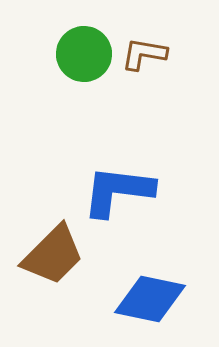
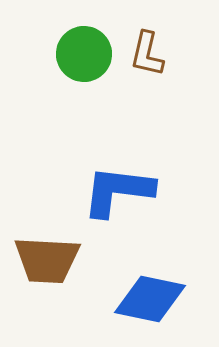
brown L-shape: moved 3 px right; rotated 87 degrees counterclockwise
brown trapezoid: moved 6 px left, 5 px down; rotated 48 degrees clockwise
